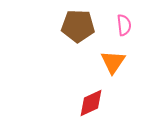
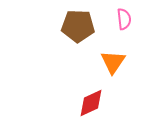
pink semicircle: moved 6 px up
